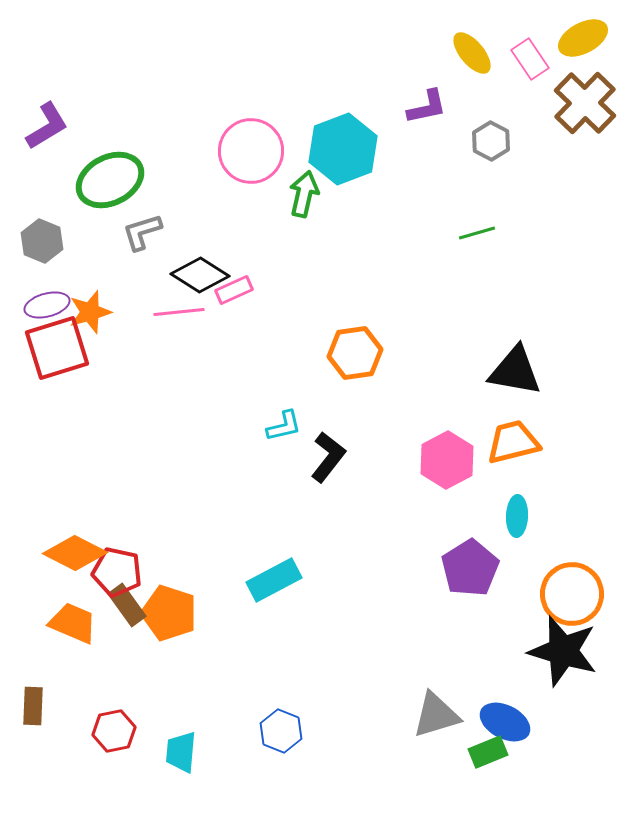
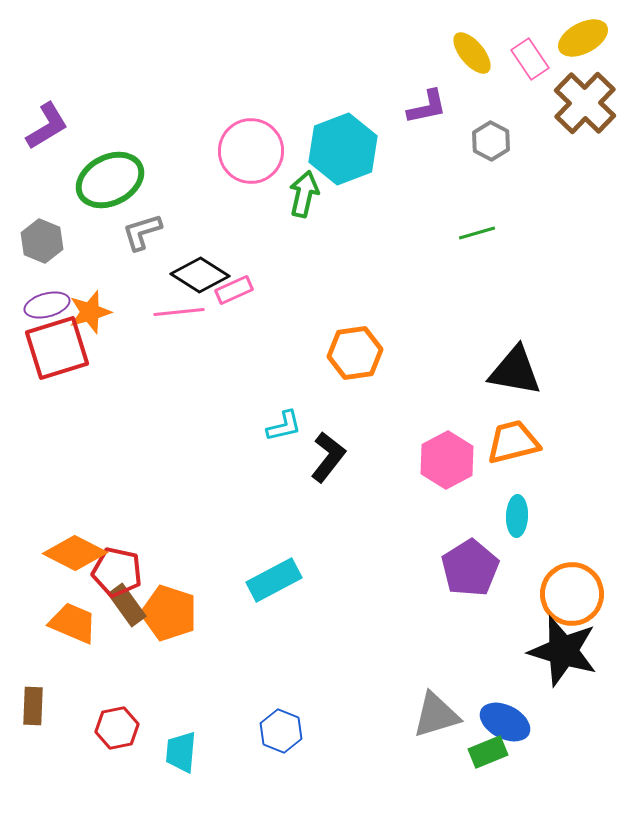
red hexagon at (114, 731): moved 3 px right, 3 px up
